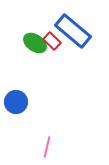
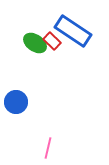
blue rectangle: rotated 6 degrees counterclockwise
pink line: moved 1 px right, 1 px down
